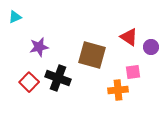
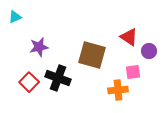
purple circle: moved 2 px left, 4 px down
